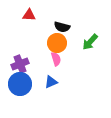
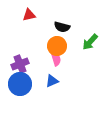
red triangle: rotated 16 degrees counterclockwise
orange circle: moved 3 px down
blue triangle: moved 1 px right, 1 px up
